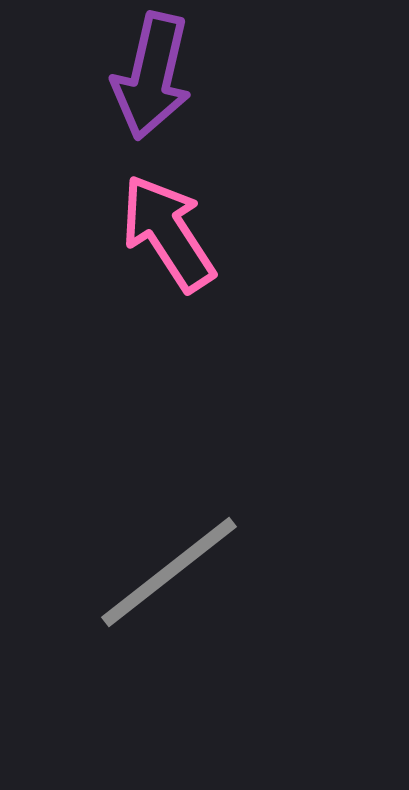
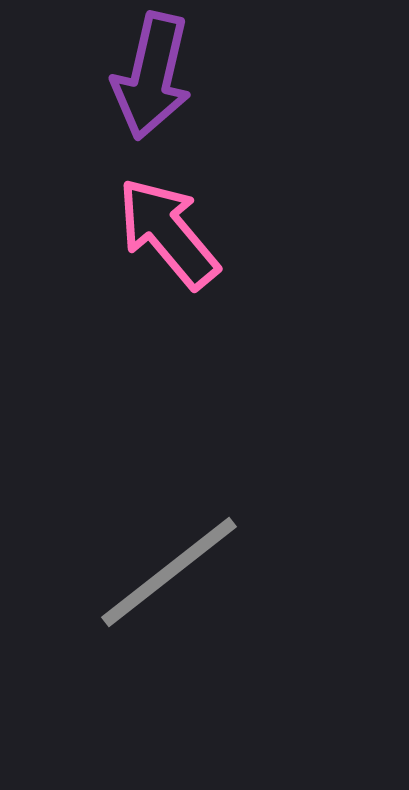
pink arrow: rotated 7 degrees counterclockwise
